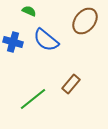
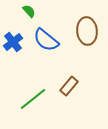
green semicircle: rotated 24 degrees clockwise
brown ellipse: moved 2 px right, 10 px down; rotated 44 degrees counterclockwise
blue cross: rotated 36 degrees clockwise
brown rectangle: moved 2 px left, 2 px down
